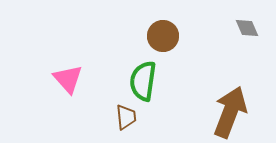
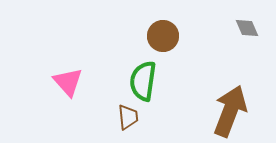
pink triangle: moved 3 px down
brown arrow: moved 1 px up
brown trapezoid: moved 2 px right
